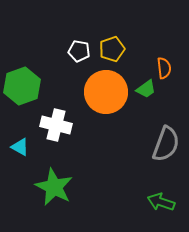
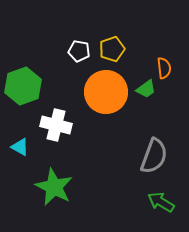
green hexagon: moved 1 px right
gray semicircle: moved 12 px left, 12 px down
green arrow: rotated 12 degrees clockwise
